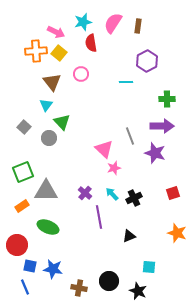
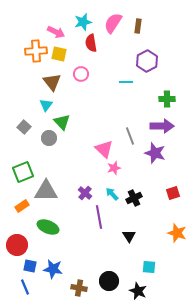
yellow square: moved 1 px down; rotated 28 degrees counterclockwise
black triangle: rotated 40 degrees counterclockwise
